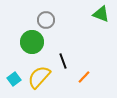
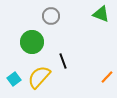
gray circle: moved 5 px right, 4 px up
orange line: moved 23 px right
